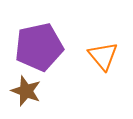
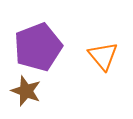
purple pentagon: moved 1 px left; rotated 9 degrees counterclockwise
